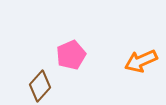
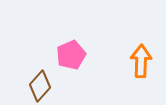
orange arrow: rotated 116 degrees clockwise
